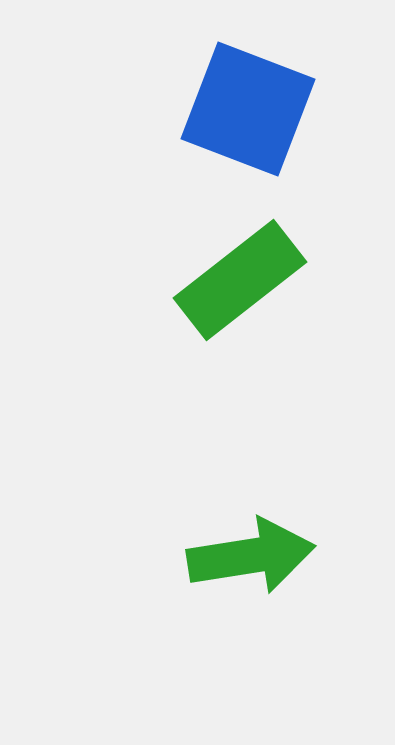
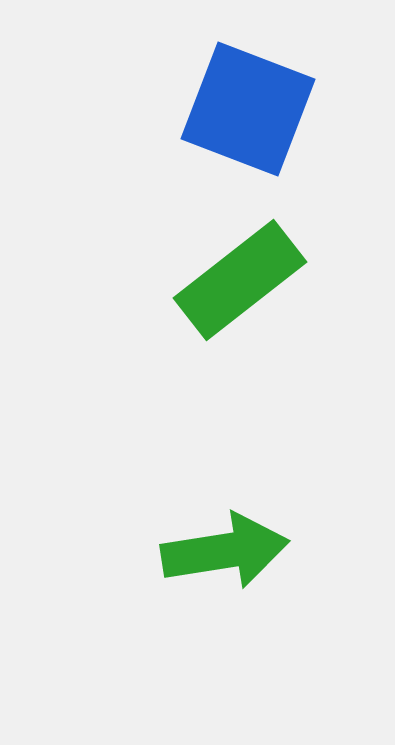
green arrow: moved 26 px left, 5 px up
